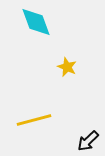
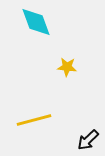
yellow star: rotated 18 degrees counterclockwise
black arrow: moved 1 px up
